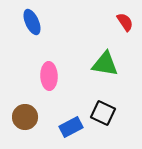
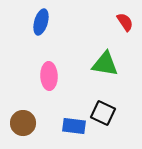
blue ellipse: moved 9 px right; rotated 40 degrees clockwise
brown circle: moved 2 px left, 6 px down
blue rectangle: moved 3 px right, 1 px up; rotated 35 degrees clockwise
